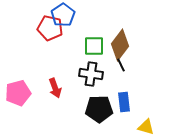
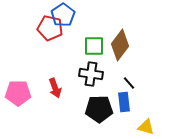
black line: moved 8 px right, 18 px down; rotated 16 degrees counterclockwise
pink pentagon: rotated 15 degrees clockwise
